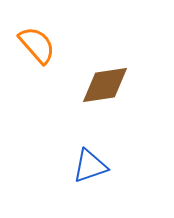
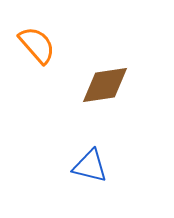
blue triangle: rotated 33 degrees clockwise
